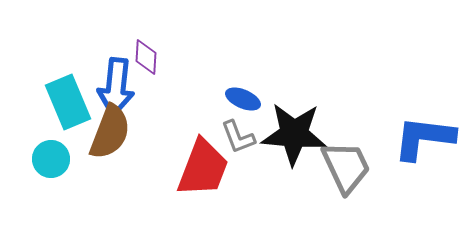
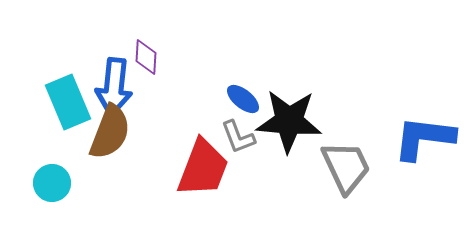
blue arrow: moved 2 px left
blue ellipse: rotated 16 degrees clockwise
black star: moved 5 px left, 13 px up
cyan circle: moved 1 px right, 24 px down
